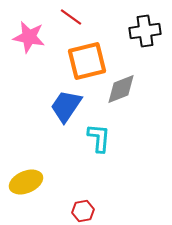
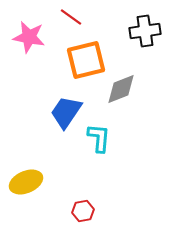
orange square: moved 1 px left, 1 px up
blue trapezoid: moved 6 px down
